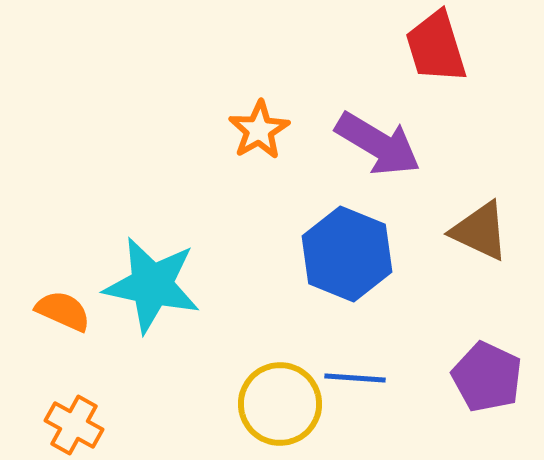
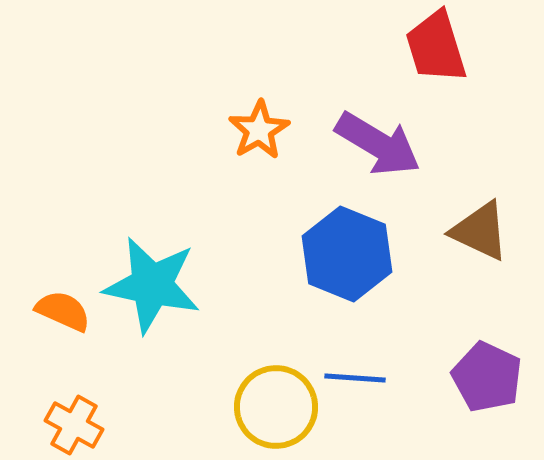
yellow circle: moved 4 px left, 3 px down
